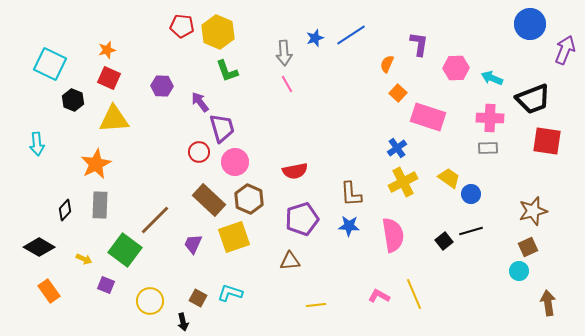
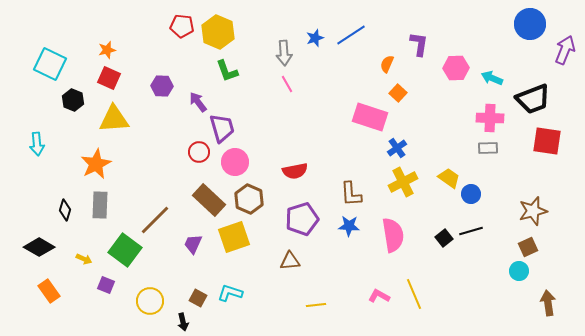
purple arrow at (200, 102): moved 2 px left
pink rectangle at (428, 117): moved 58 px left
black diamond at (65, 210): rotated 25 degrees counterclockwise
black square at (444, 241): moved 3 px up
